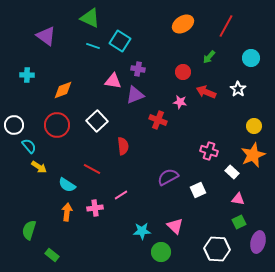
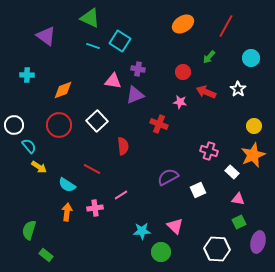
red cross at (158, 120): moved 1 px right, 4 px down
red circle at (57, 125): moved 2 px right
green rectangle at (52, 255): moved 6 px left
